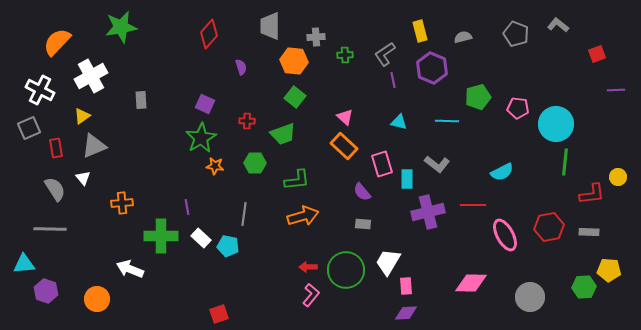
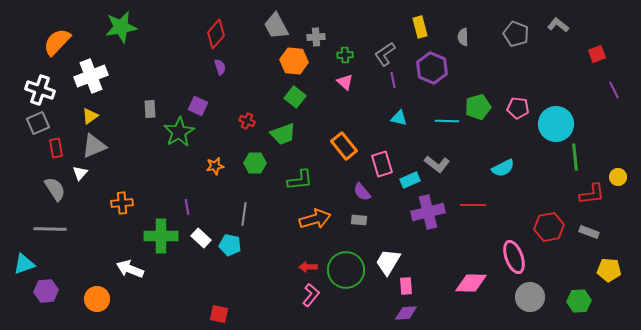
gray trapezoid at (270, 26): moved 6 px right; rotated 28 degrees counterclockwise
yellow rectangle at (420, 31): moved 4 px up
red diamond at (209, 34): moved 7 px right
gray semicircle at (463, 37): rotated 78 degrees counterclockwise
purple semicircle at (241, 67): moved 21 px left
white cross at (91, 76): rotated 8 degrees clockwise
white cross at (40, 90): rotated 8 degrees counterclockwise
purple line at (616, 90): moved 2 px left; rotated 66 degrees clockwise
green pentagon at (478, 97): moved 10 px down
gray rectangle at (141, 100): moved 9 px right, 9 px down
purple square at (205, 104): moved 7 px left, 2 px down
yellow triangle at (82, 116): moved 8 px right
pink triangle at (345, 117): moved 35 px up
red cross at (247, 121): rotated 21 degrees clockwise
cyan triangle at (399, 122): moved 4 px up
gray square at (29, 128): moved 9 px right, 5 px up
green star at (201, 138): moved 22 px left, 6 px up
orange rectangle at (344, 146): rotated 8 degrees clockwise
green line at (565, 162): moved 10 px right, 5 px up; rotated 12 degrees counterclockwise
orange star at (215, 166): rotated 18 degrees counterclockwise
cyan semicircle at (502, 172): moved 1 px right, 4 px up
white triangle at (83, 178): moved 3 px left, 5 px up; rotated 21 degrees clockwise
cyan rectangle at (407, 179): moved 3 px right, 1 px down; rotated 66 degrees clockwise
green L-shape at (297, 180): moved 3 px right
orange arrow at (303, 216): moved 12 px right, 3 px down
gray rectangle at (363, 224): moved 4 px left, 4 px up
gray rectangle at (589, 232): rotated 18 degrees clockwise
pink ellipse at (505, 235): moved 9 px right, 22 px down; rotated 8 degrees clockwise
cyan pentagon at (228, 246): moved 2 px right, 1 px up
cyan triangle at (24, 264): rotated 15 degrees counterclockwise
green hexagon at (584, 287): moved 5 px left, 14 px down
purple hexagon at (46, 291): rotated 25 degrees counterclockwise
red square at (219, 314): rotated 30 degrees clockwise
